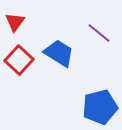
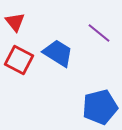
red triangle: rotated 15 degrees counterclockwise
blue trapezoid: moved 1 px left
red square: rotated 16 degrees counterclockwise
